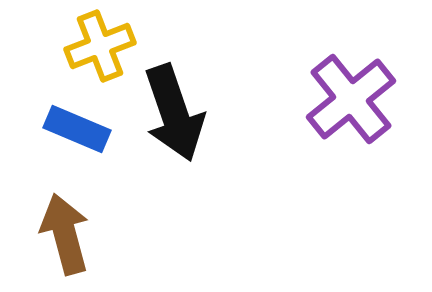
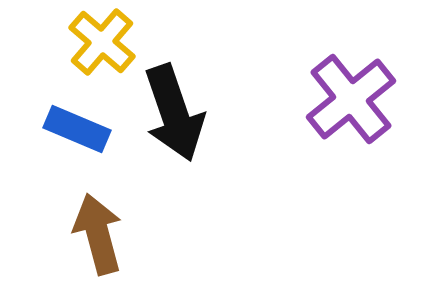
yellow cross: moved 2 px right, 4 px up; rotated 28 degrees counterclockwise
brown arrow: moved 33 px right
